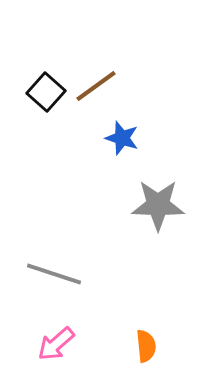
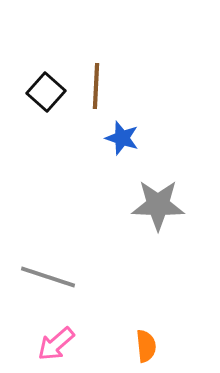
brown line: rotated 51 degrees counterclockwise
gray line: moved 6 px left, 3 px down
